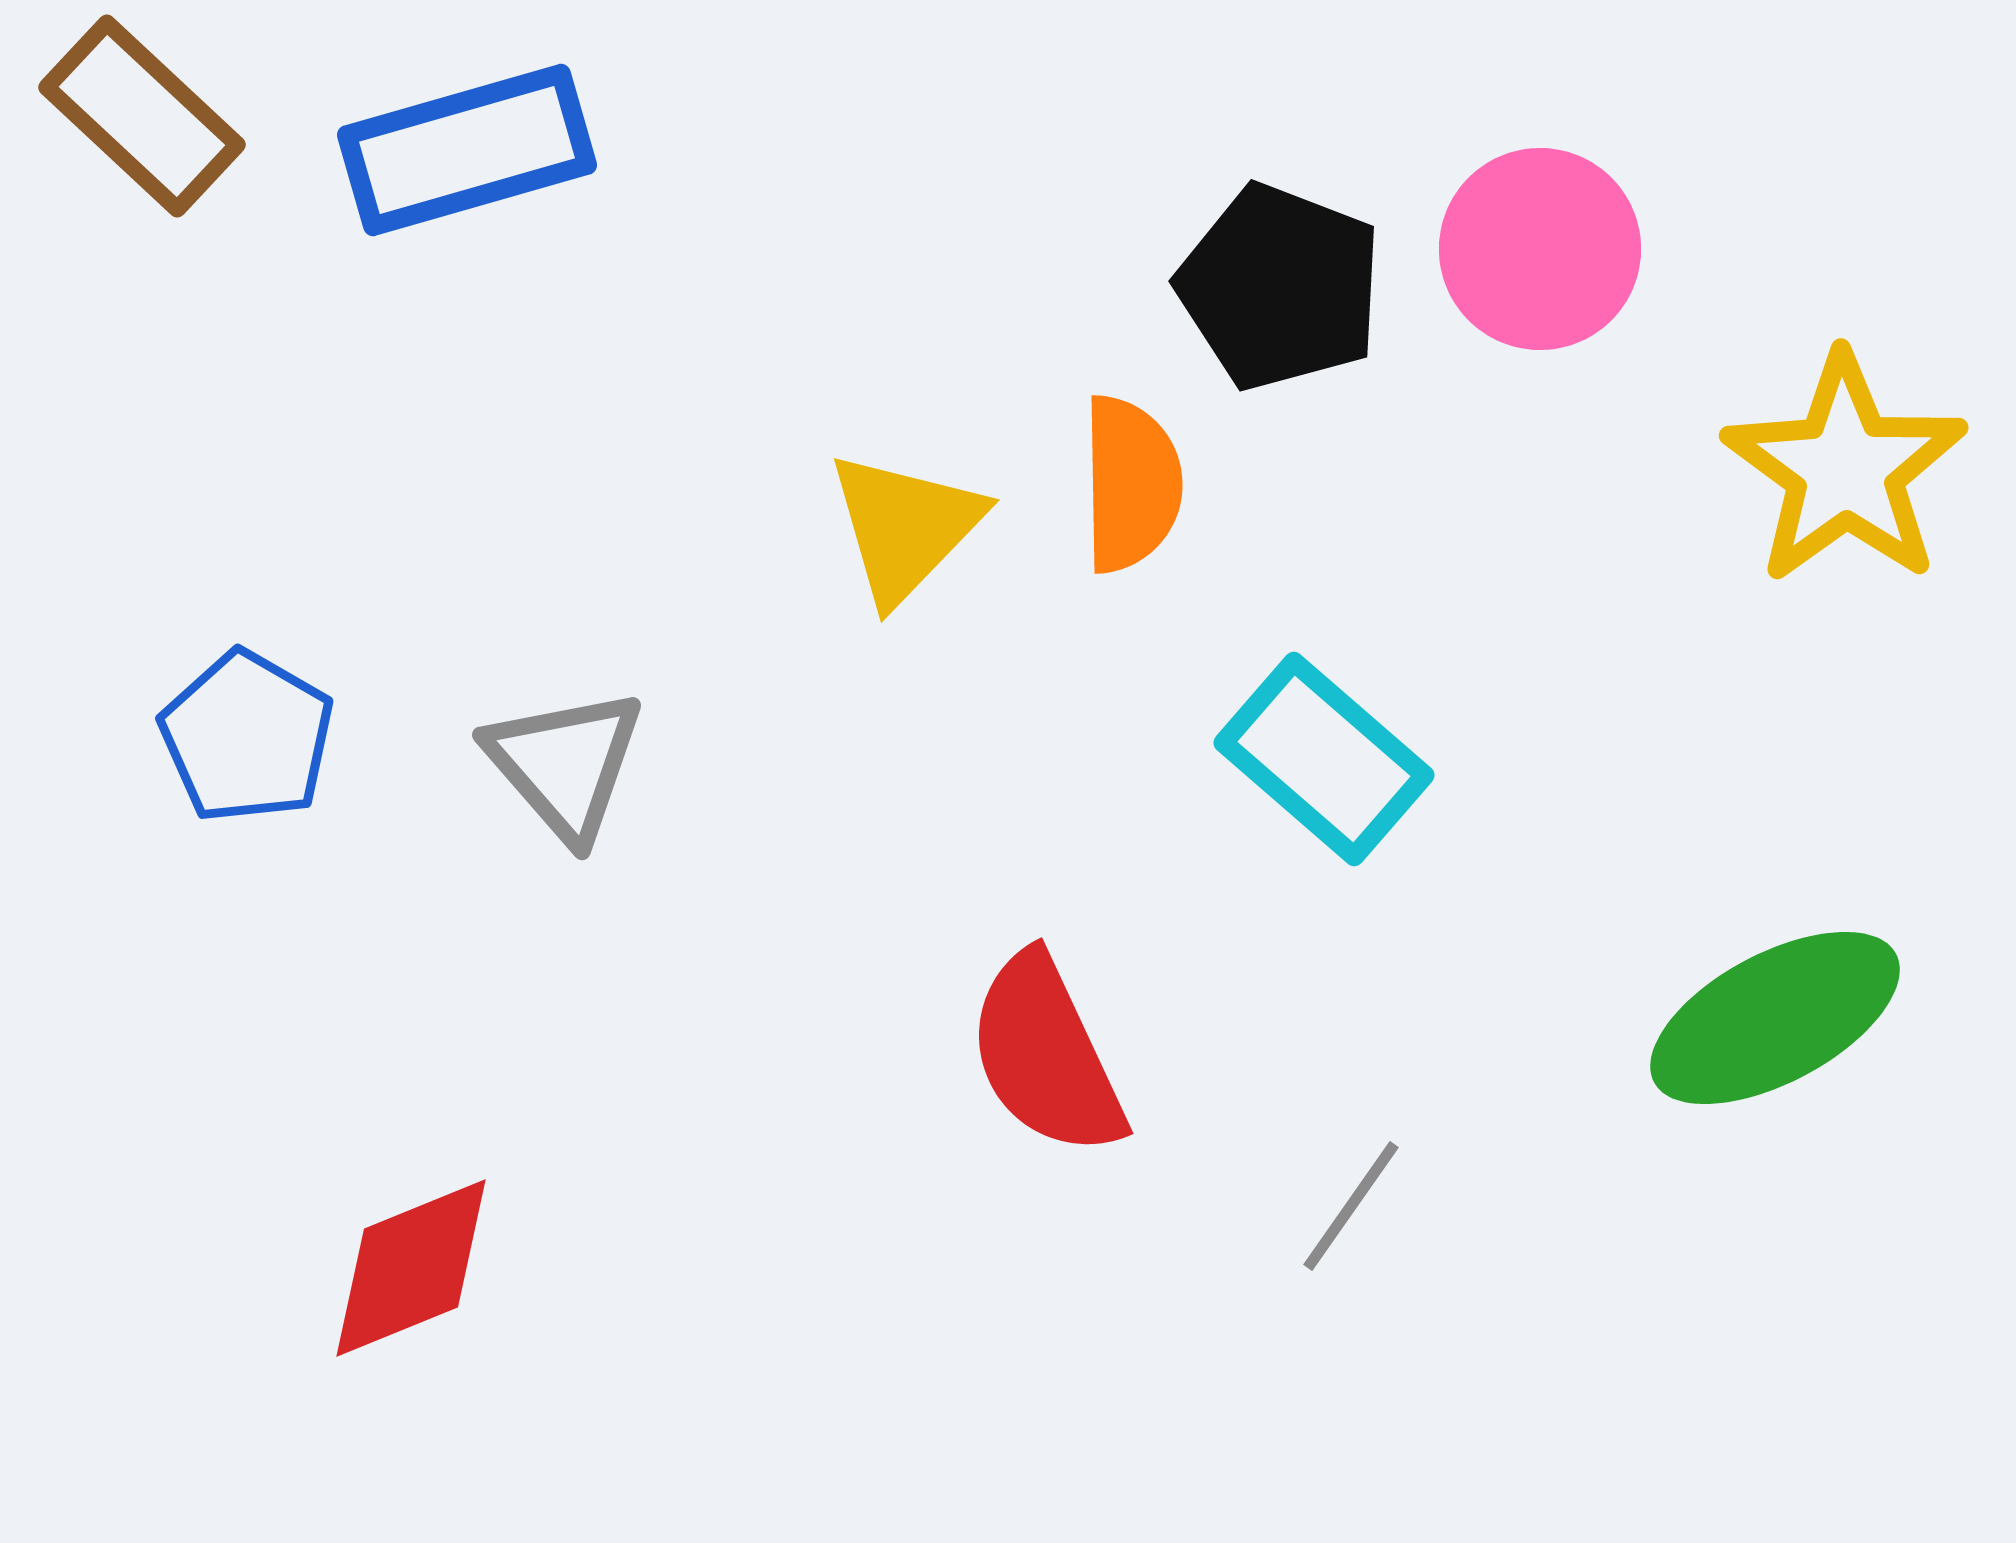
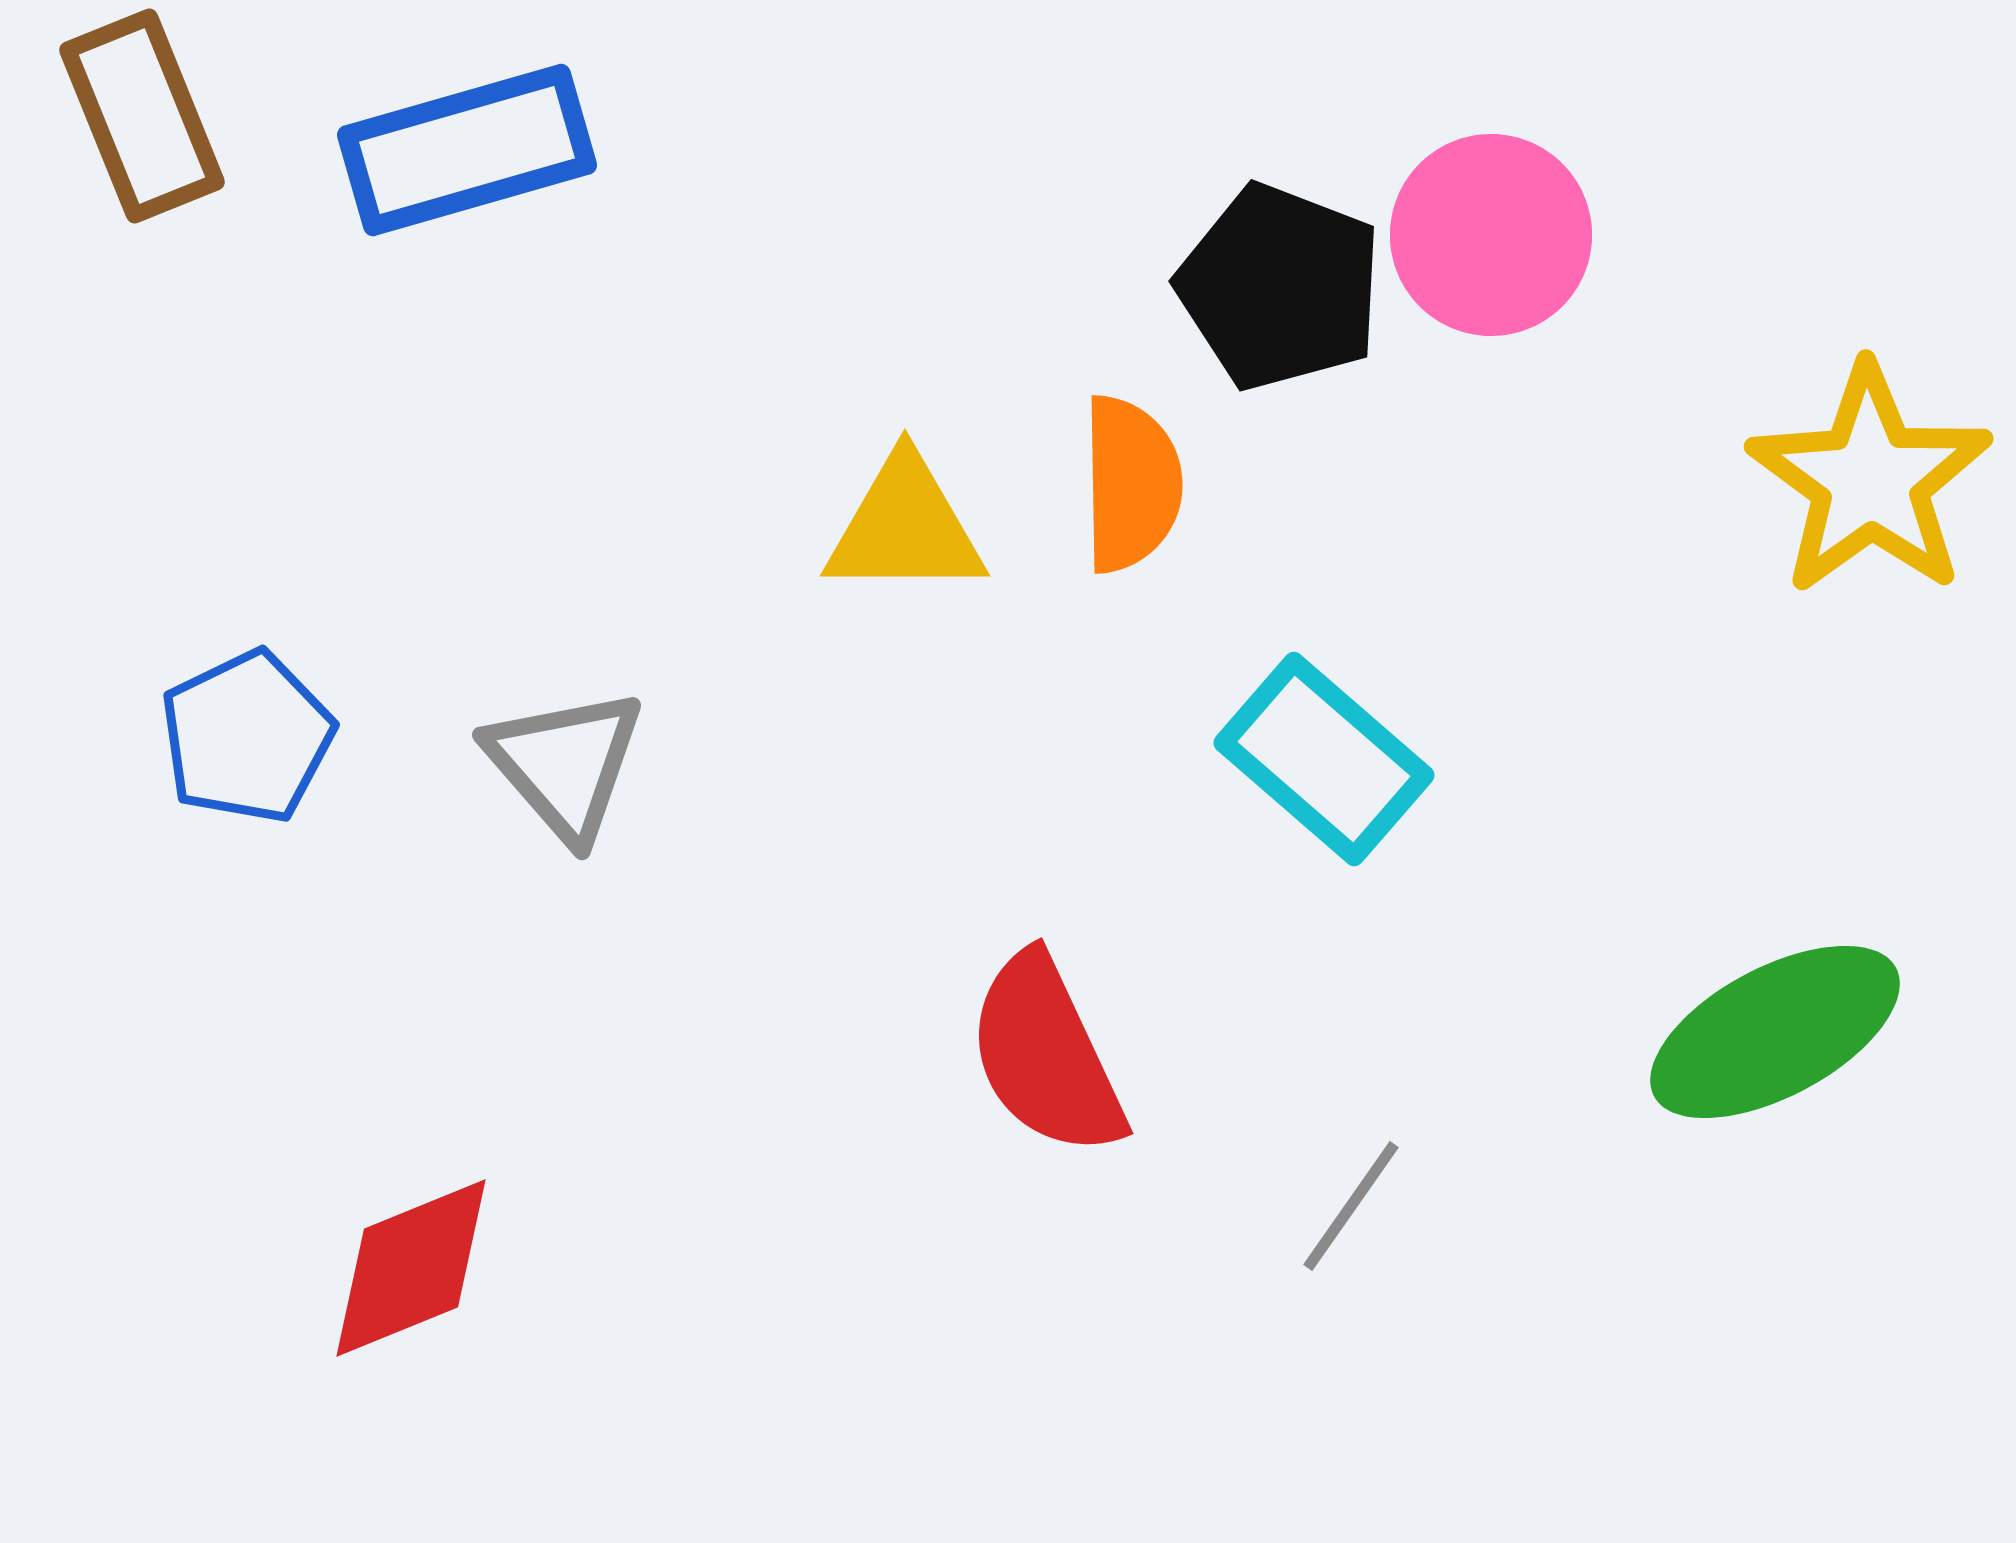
brown rectangle: rotated 25 degrees clockwise
pink circle: moved 49 px left, 14 px up
yellow star: moved 25 px right, 11 px down
yellow triangle: rotated 46 degrees clockwise
blue pentagon: rotated 16 degrees clockwise
green ellipse: moved 14 px down
